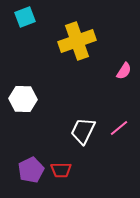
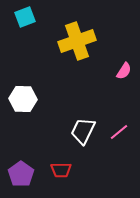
pink line: moved 4 px down
purple pentagon: moved 10 px left, 4 px down; rotated 10 degrees counterclockwise
